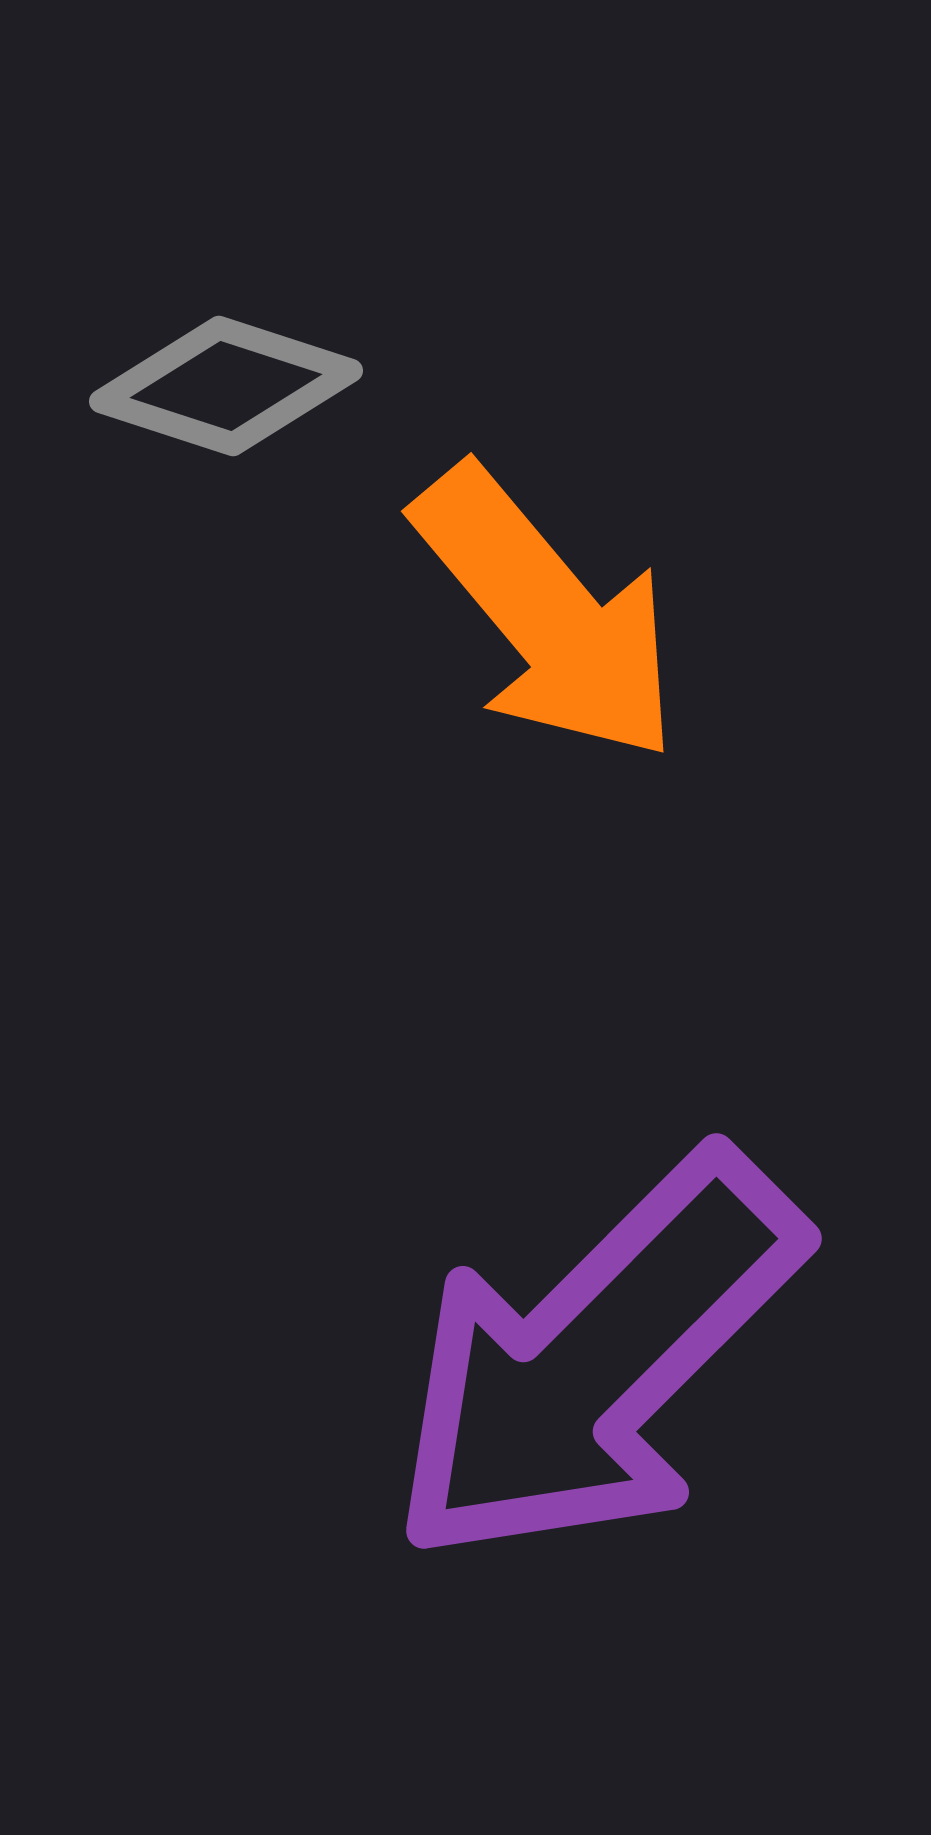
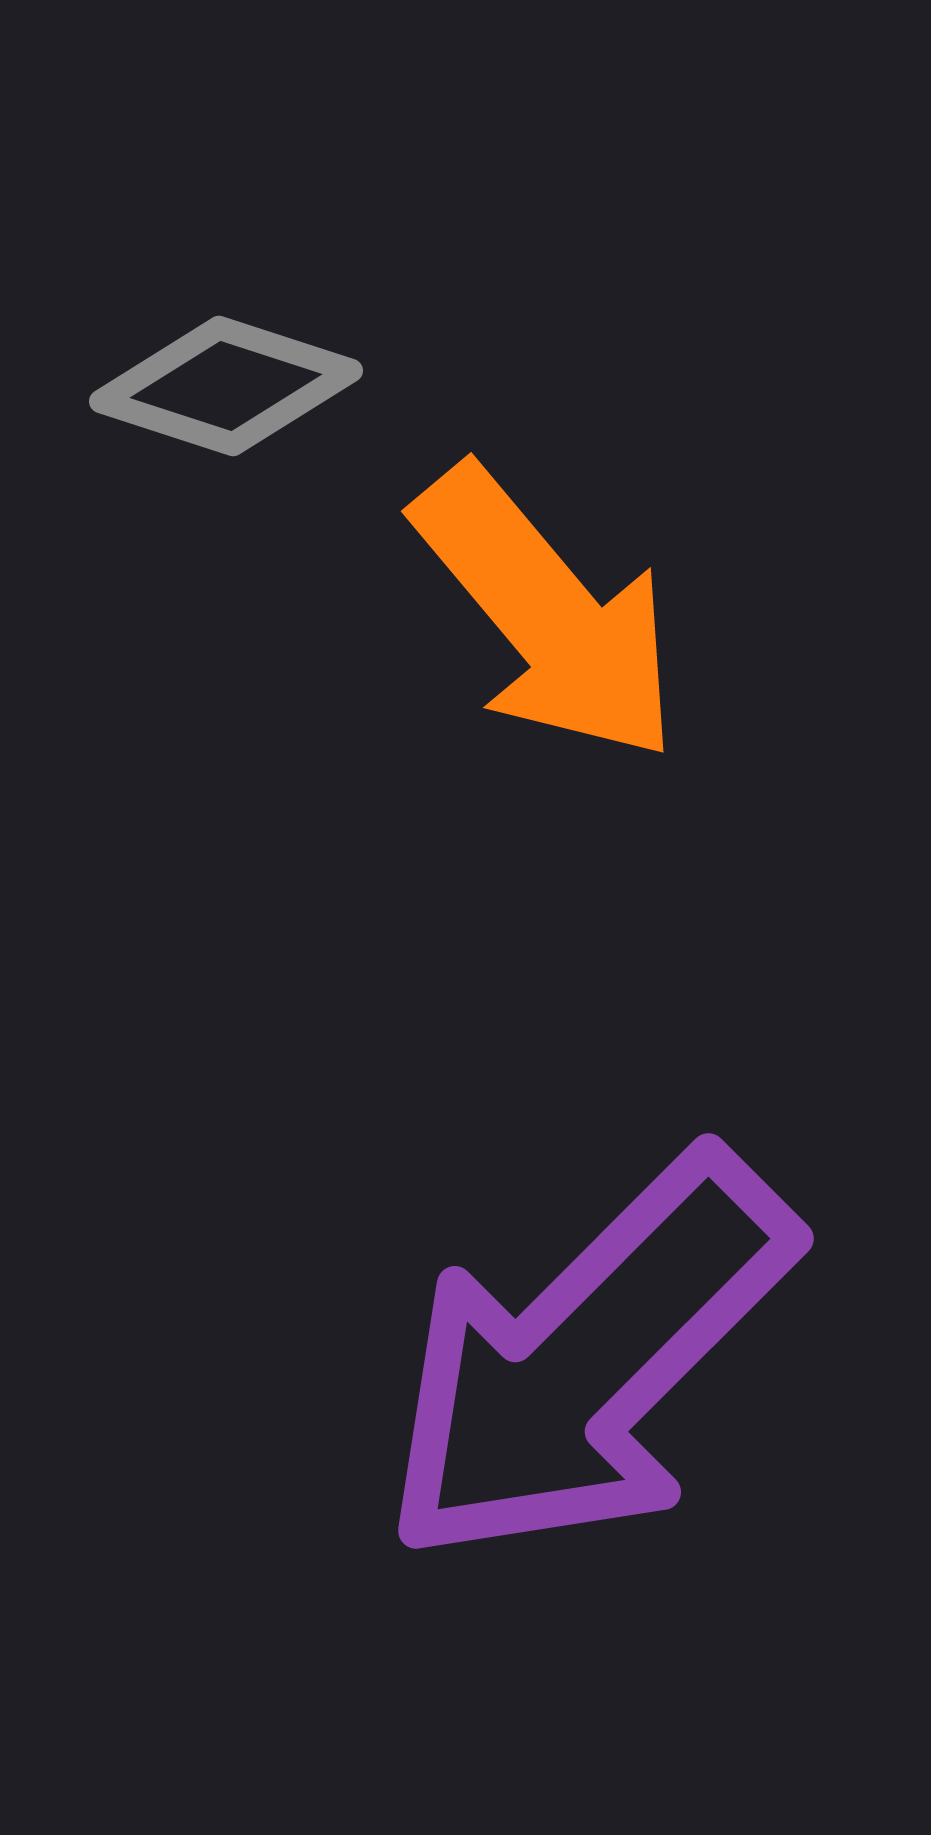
purple arrow: moved 8 px left
